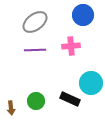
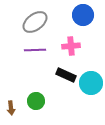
black rectangle: moved 4 px left, 24 px up
